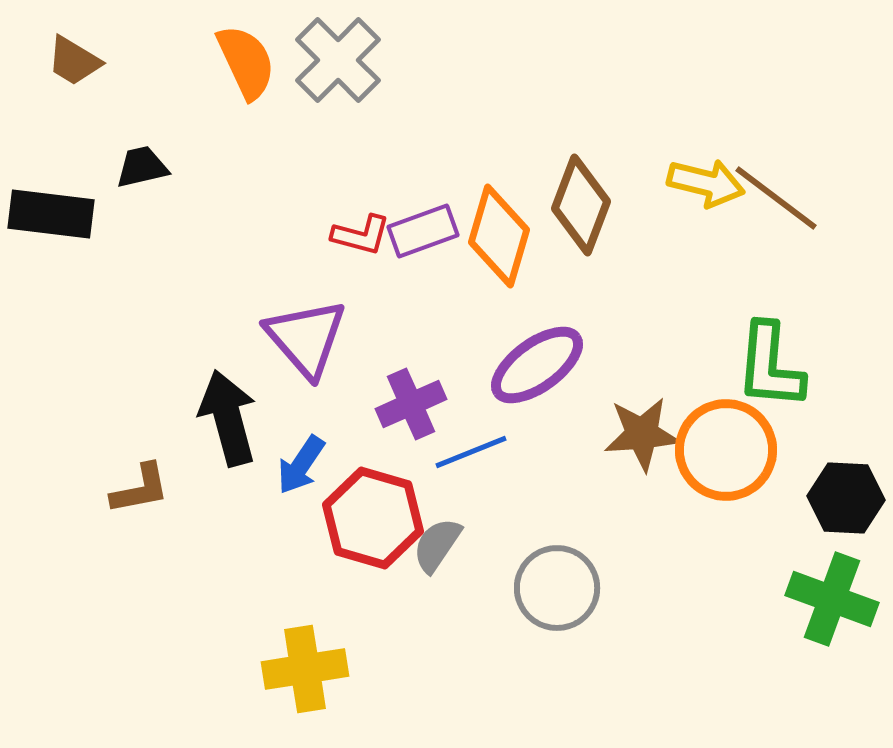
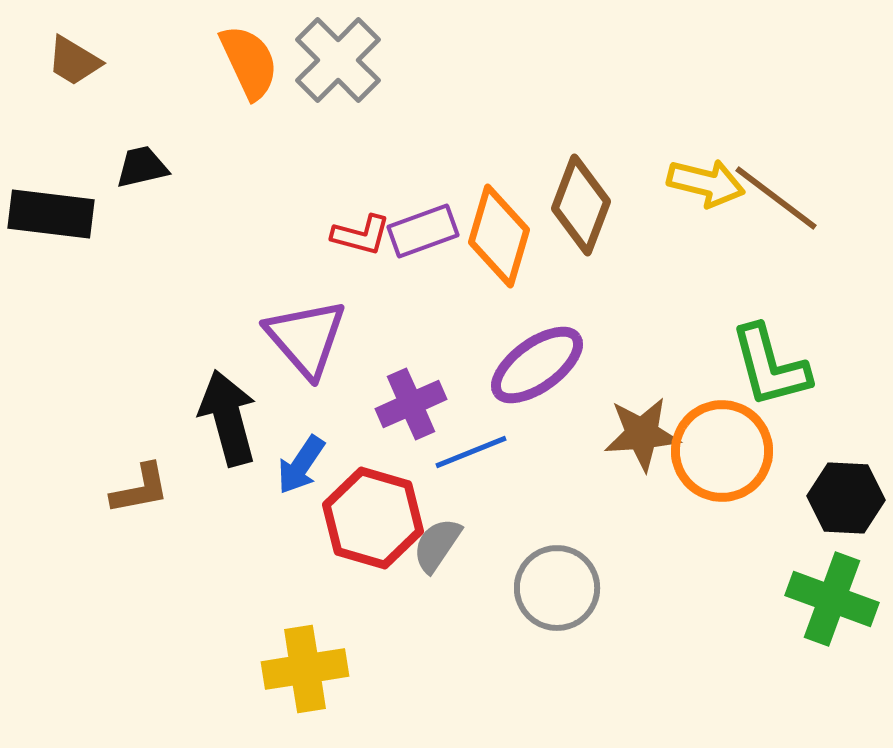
orange semicircle: moved 3 px right
green L-shape: rotated 20 degrees counterclockwise
orange circle: moved 4 px left, 1 px down
